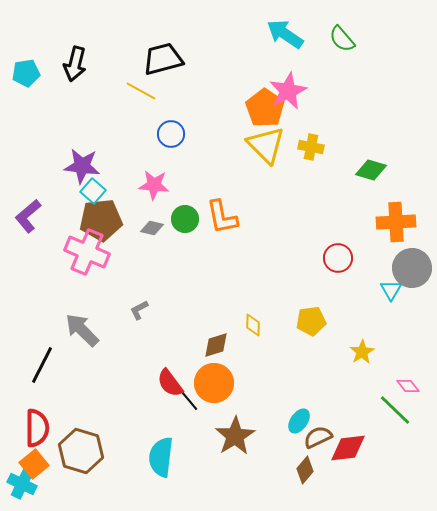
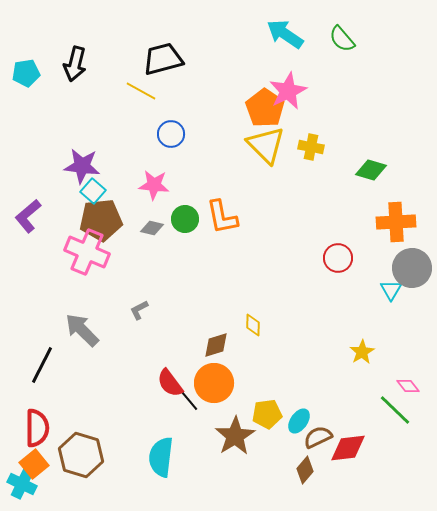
yellow pentagon at (311, 321): moved 44 px left, 93 px down
brown hexagon at (81, 451): moved 4 px down
